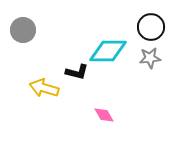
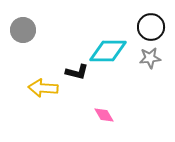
yellow arrow: moved 1 px left; rotated 12 degrees counterclockwise
